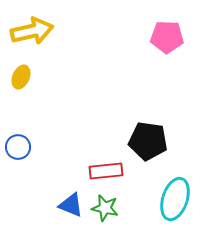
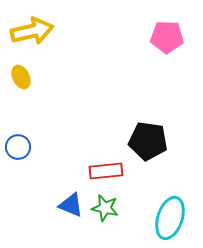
yellow ellipse: rotated 50 degrees counterclockwise
cyan ellipse: moved 5 px left, 19 px down
